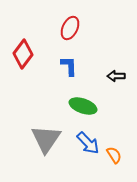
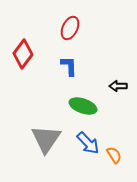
black arrow: moved 2 px right, 10 px down
